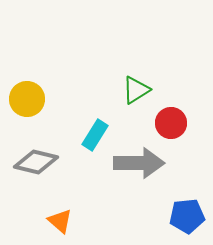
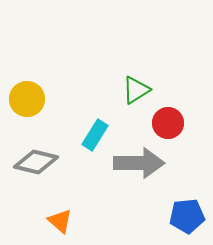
red circle: moved 3 px left
